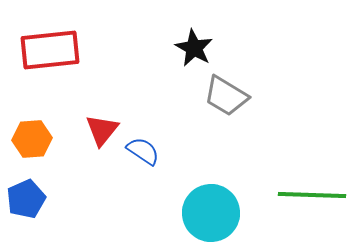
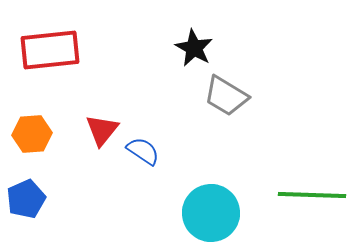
orange hexagon: moved 5 px up
